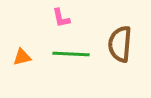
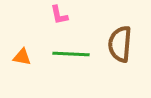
pink L-shape: moved 2 px left, 3 px up
orange triangle: rotated 24 degrees clockwise
